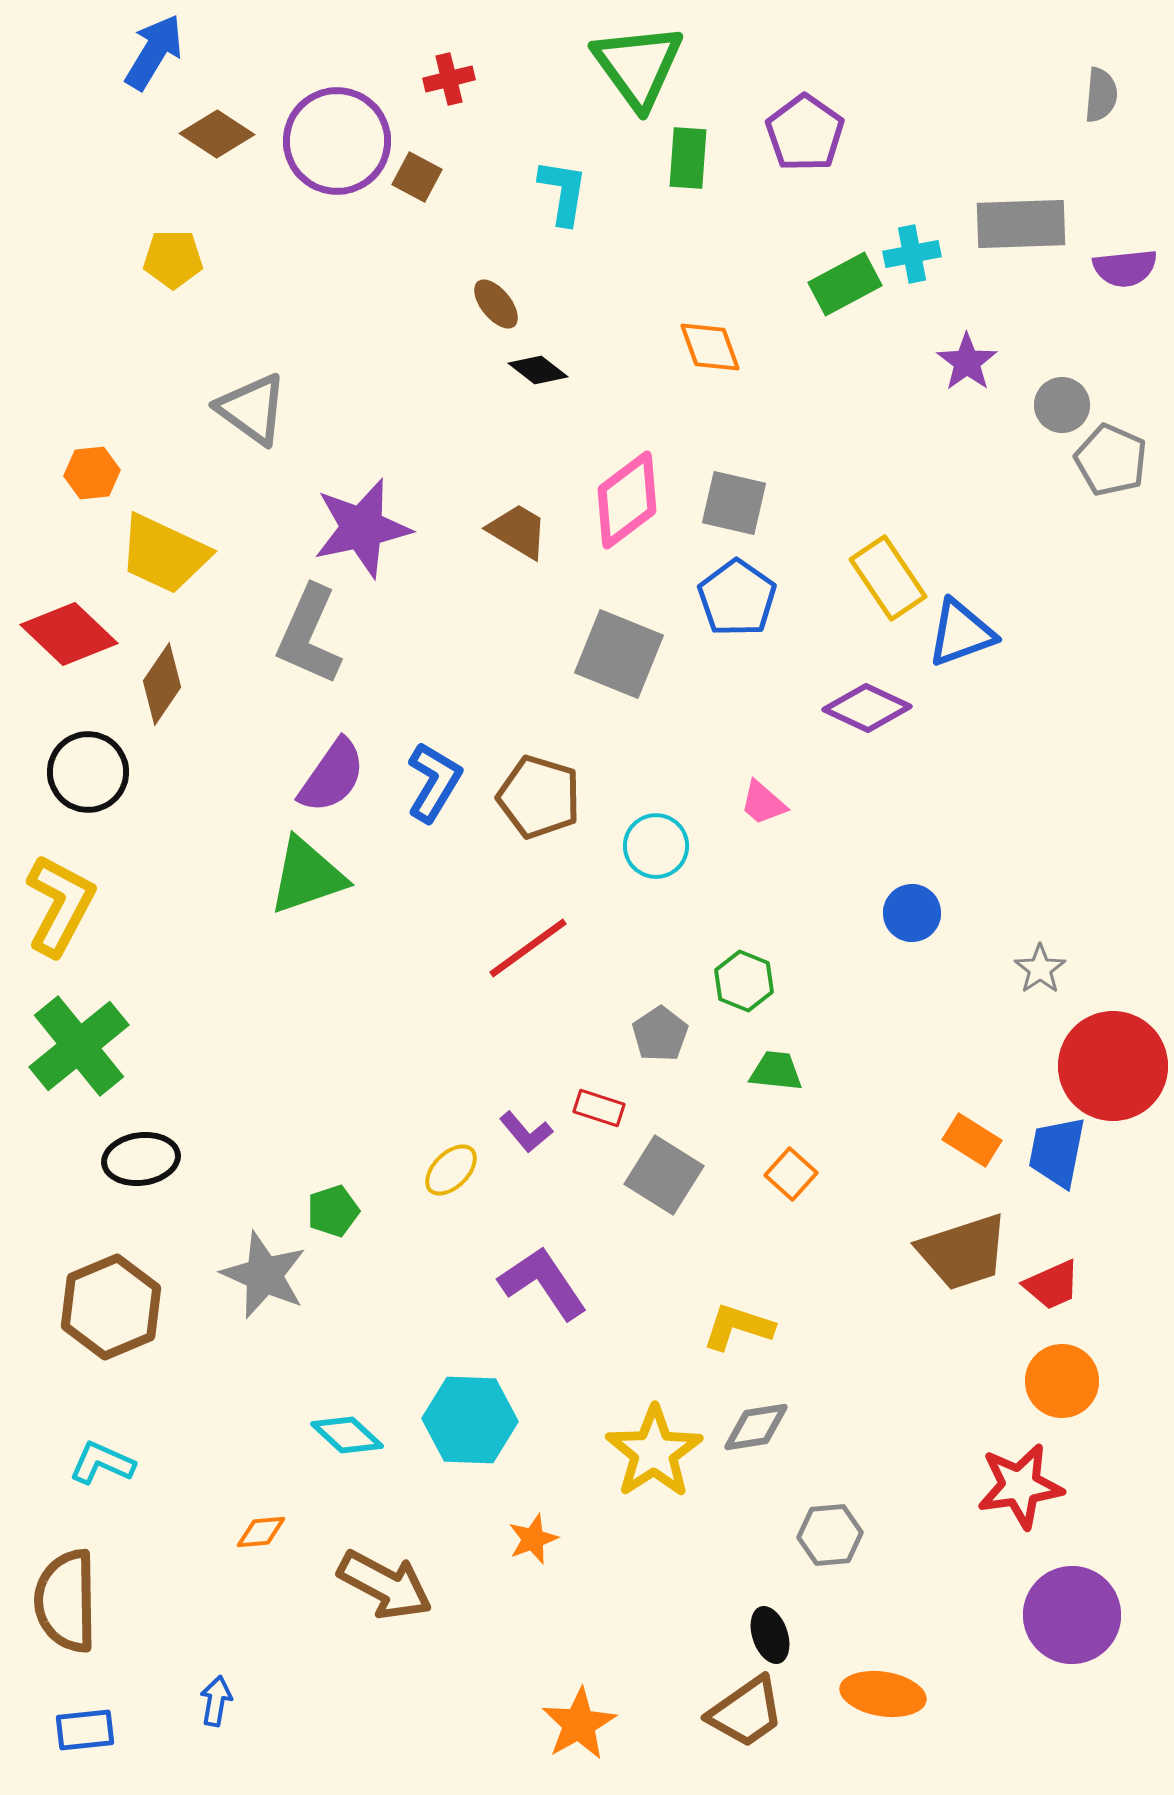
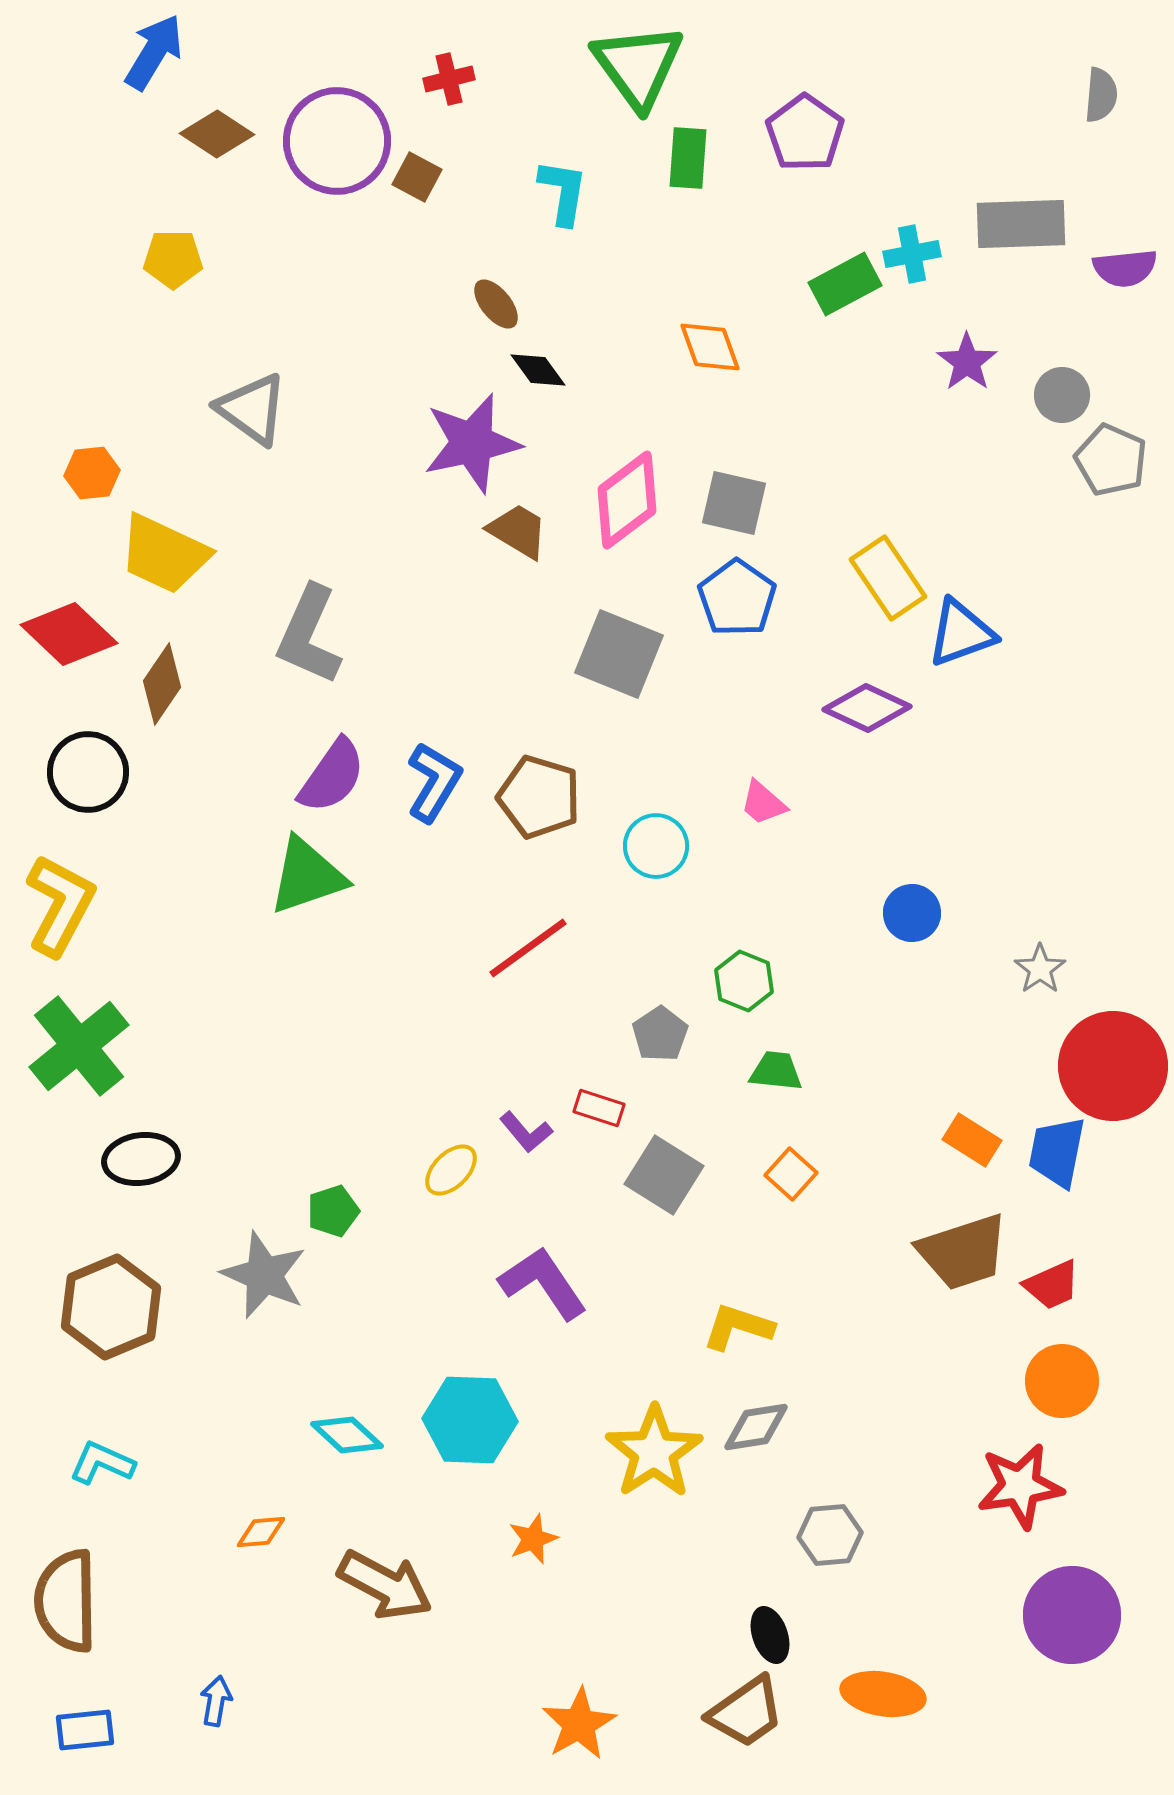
black diamond at (538, 370): rotated 16 degrees clockwise
gray circle at (1062, 405): moved 10 px up
purple star at (362, 528): moved 110 px right, 85 px up
